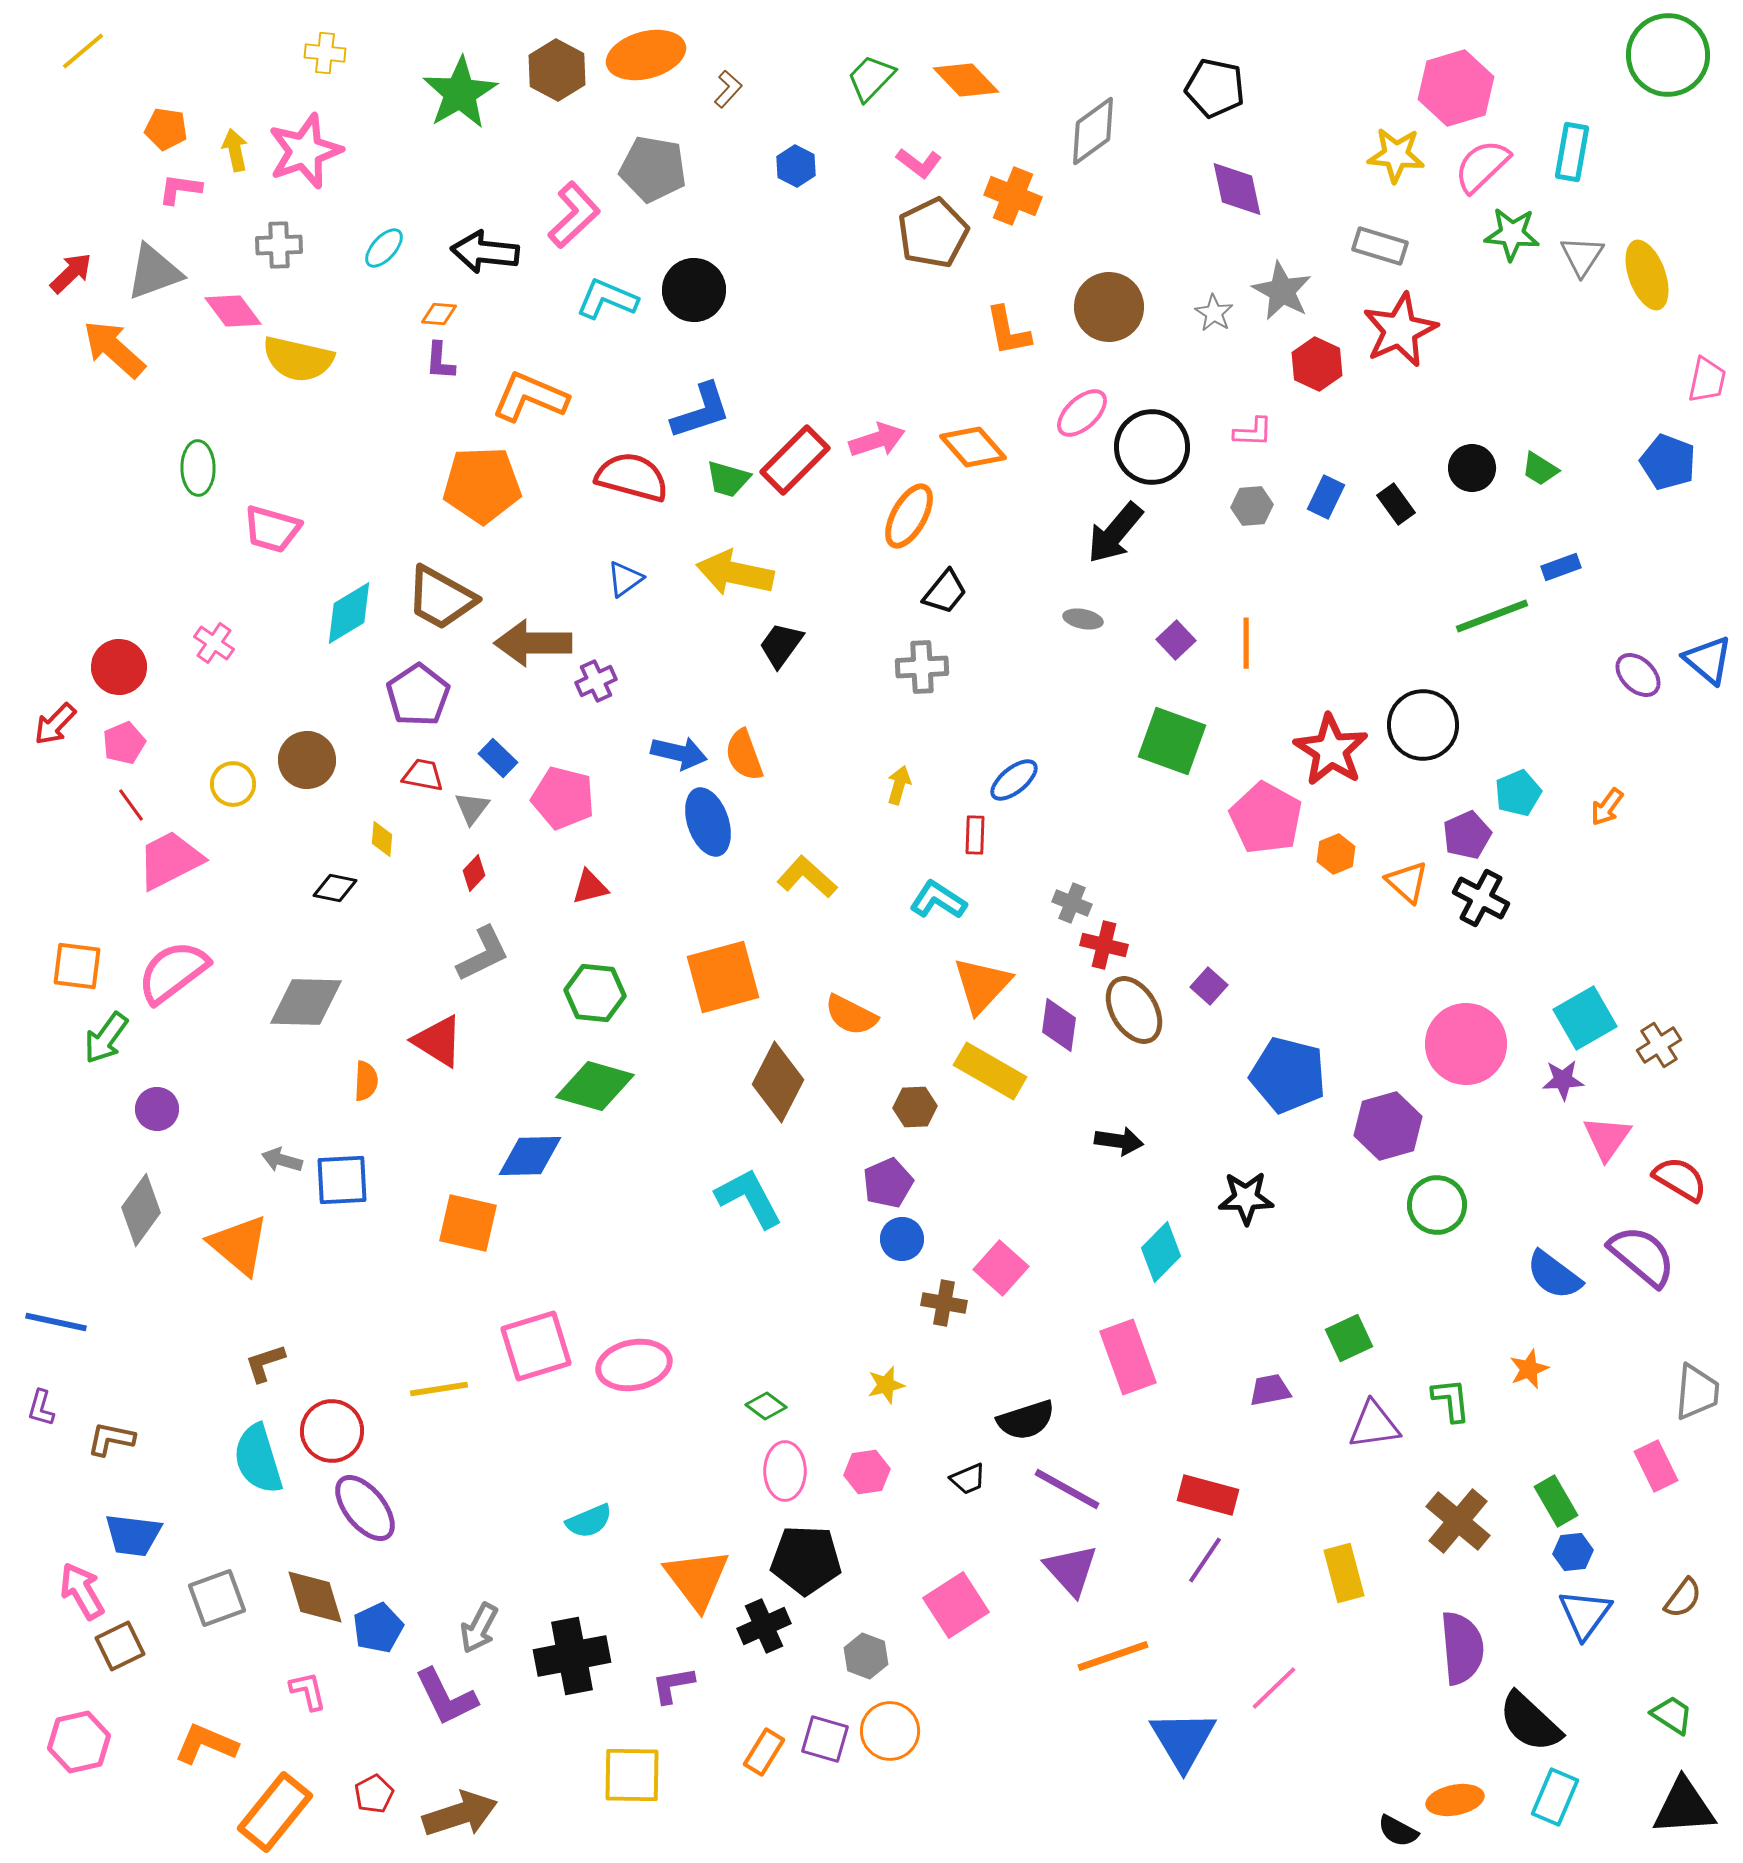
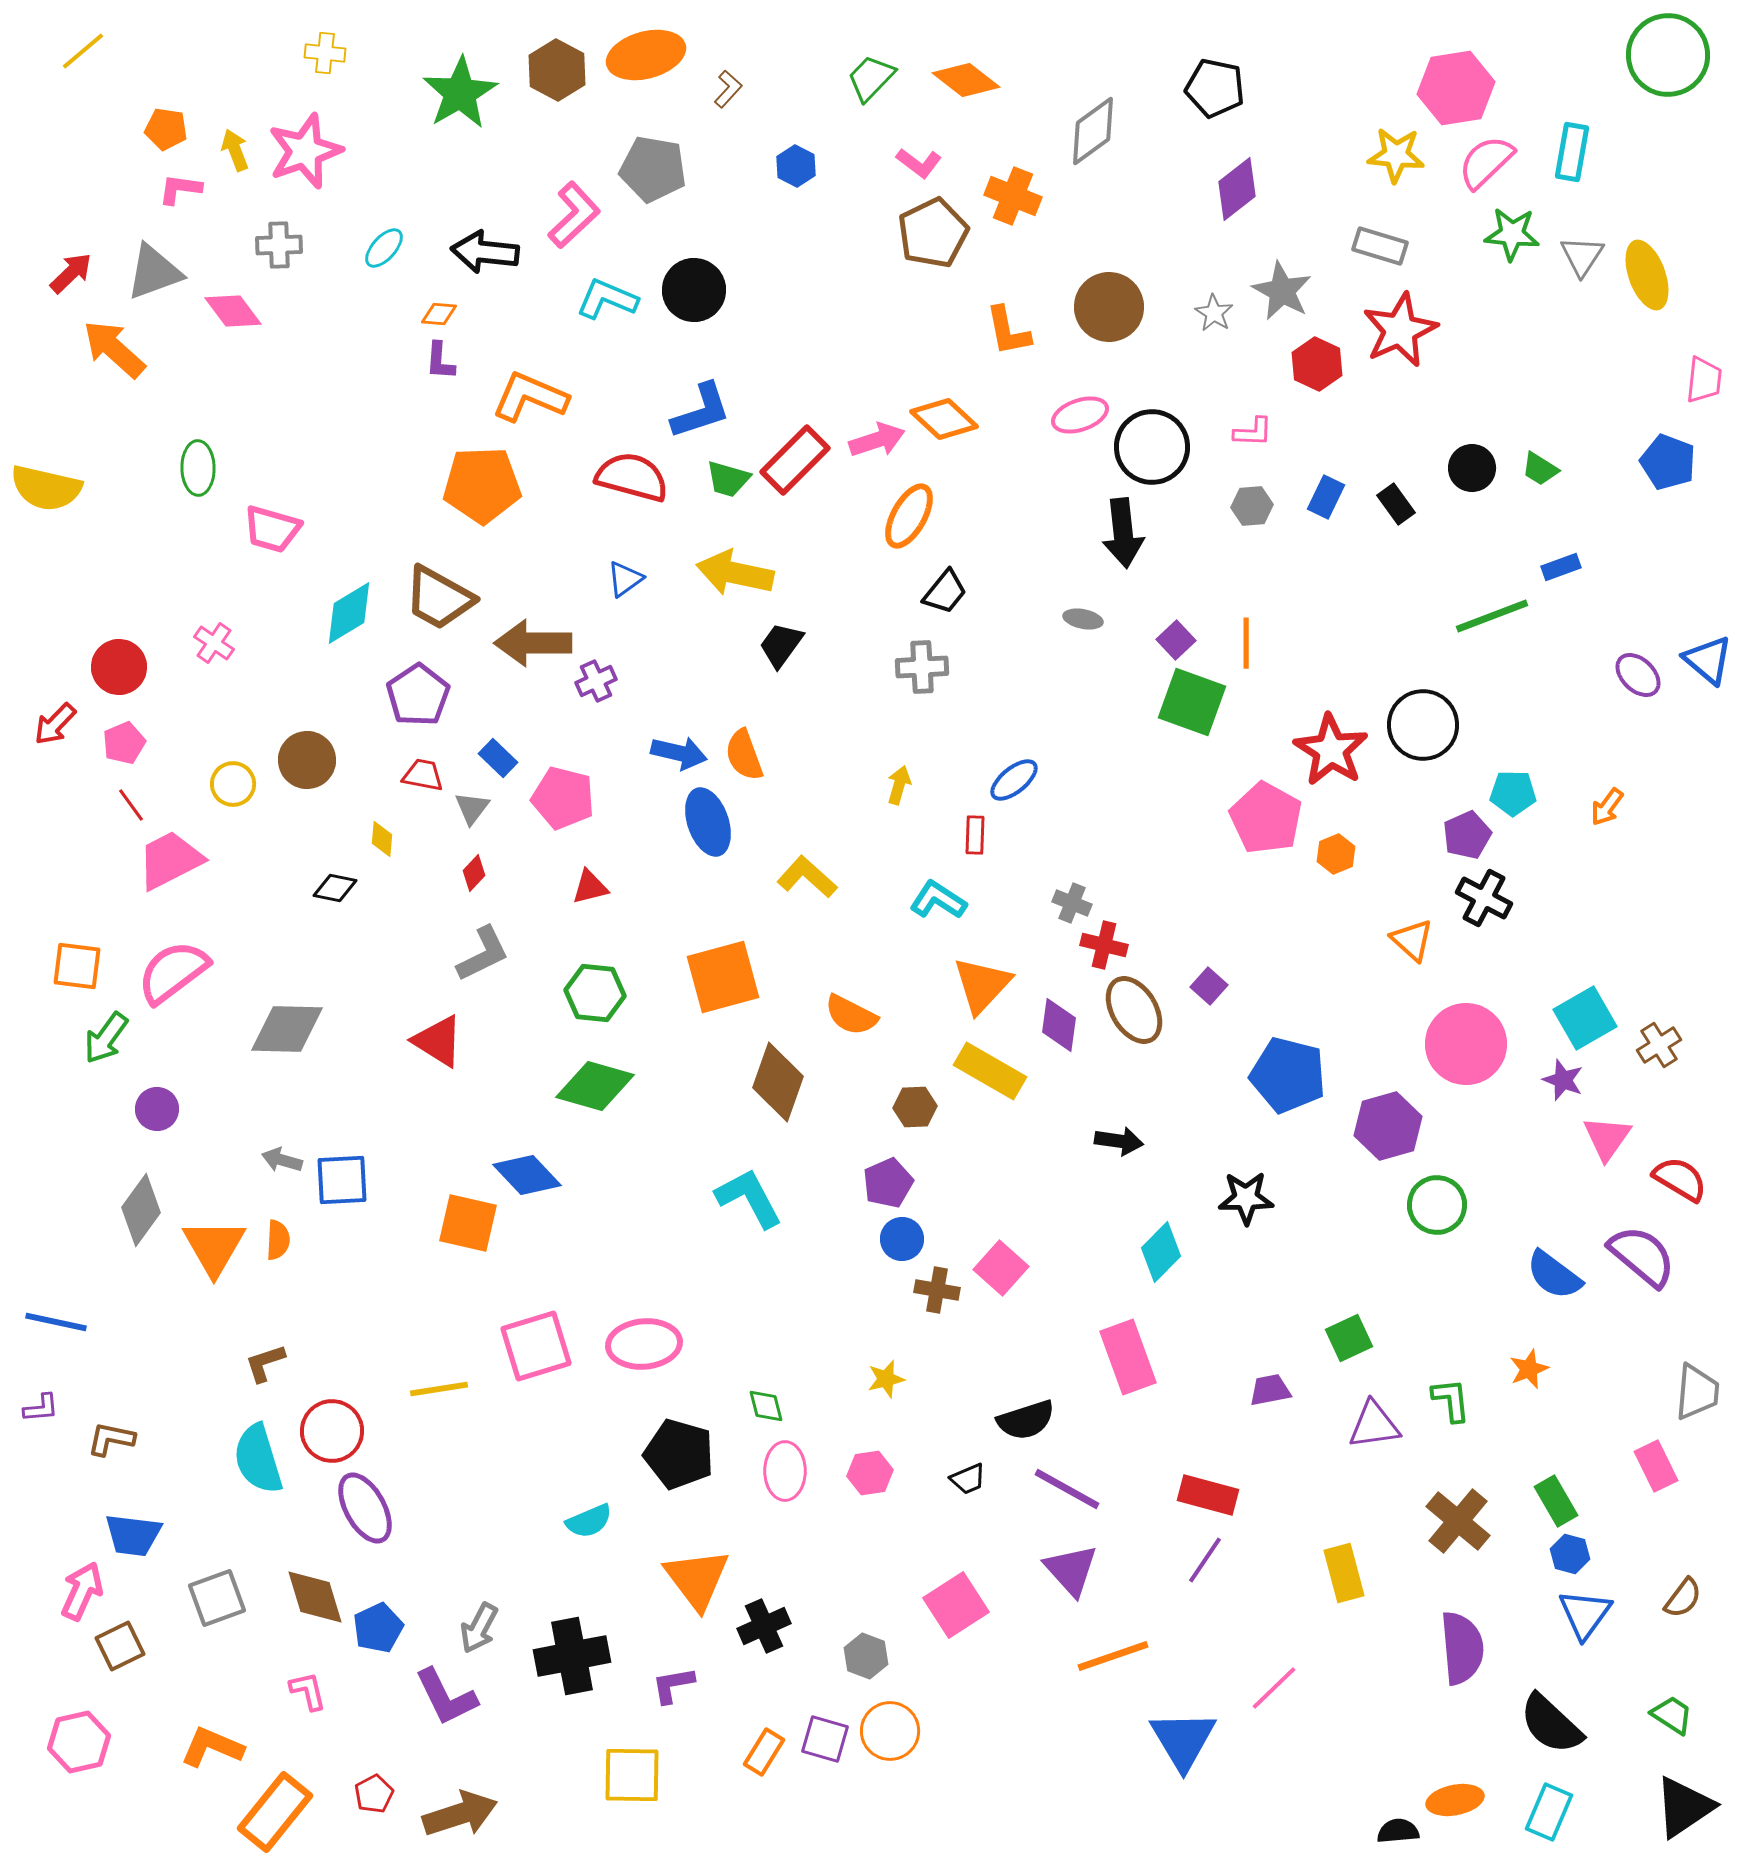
orange diamond at (966, 80): rotated 8 degrees counterclockwise
pink hexagon at (1456, 88): rotated 8 degrees clockwise
yellow arrow at (235, 150): rotated 9 degrees counterclockwise
pink semicircle at (1482, 166): moved 4 px right, 4 px up
purple diamond at (1237, 189): rotated 64 degrees clockwise
yellow semicircle at (298, 359): moved 252 px left, 129 px down
pink trapezoid at (1707, 380): moved 3 px left; rotated 6 degrees counterclockwise
pink ellipse at (1082, 413): moved 2 px left, 2 px down; rotated 24 degrees clockwise
orange diamond at (973, 447): moved 29 px left, 28 px up; rotated 6 degrees counterclockwise
black arrow at (1115, 533): moved 8 px right; rotated 46 degrees counterclockwise
brown trapezoid at (441, 598): moved 2 px left
green square at (1172, 741): moved 20 px right, 39 px up
cyan pentagon at (1518, 793): moved 5 px left; rotated 24 degrees clockwise
orange triangle at (1407, 882): moved 5 px right, 58 px down
black cross at (1481, 898): moved 3 px right
gray diamond at (306, 1002): moved 19 px left, 27 px down
purple star at (1563, 1080): rotated 24 degrees clockwise
orange semicircle at (366, 1081): moved 88 px left, 159 px down
brown diamond at (778, 1082): rotated 8 degrees counterclockwise
blue diamond at (530, 1156): moved 3 px left, 19 px down; rotated 48 degrees clockwise
orange triangle at (239, 1245): moved 25 px left, 2 px down; rotated 20 degrees clockwise
brown cross at (944, 1303): moved 7 px left, 13 px up
pink ellipse at (634, 1365): moved 10 px right, 21 px up; rotated 6 degrees clockwise
yellow star at (886, 1385): moved 6 px up
green diamond at (766, 1406): rotated 39 degrees clockwise
purple L-shape at (41, 1408): rotated 111 degrees counterclockwise
pink hexagon at (867, 1472): moved 3 px right, 1 px down
purple ellipse at (365, 1508): rotated 10 degrees clockwise
blue hexagon at (1573, 1552): moved 3 px left, 2 px down; rotated 21 degrees clockwise
black pentagon at (806, 1560): moved 127 px left, 106 px up; rotated 14 degrees clockwise
pink arrow at (82, 1591): rotated 54 degrees clockwise
black semicircle at (1530, 1722): moved 21 px right, 2 px down
orange L-shape at (206, 1744): moved 6 px right, 3 px down
cyan rectangle at (1555, 1797): moved 6 px left, 15 px down
black triangle at (1684, 1807): rotated 30 degrees counterclockwise
black semicircle at (1398, 1831): rotated 147 degrees clockwise
